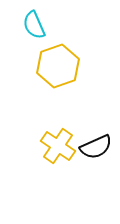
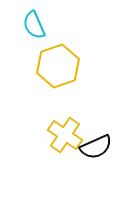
yellow cross: moved 7 px right, 11 px up
